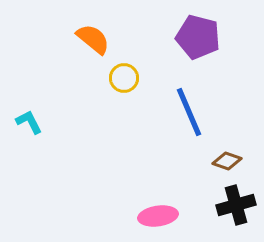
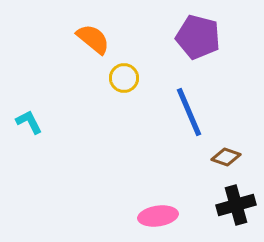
brown diamond: moved 1 px left, 4 px up
